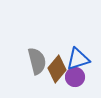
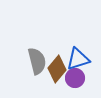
purple circle: moved 1 px down
